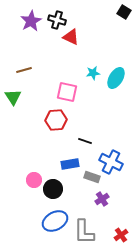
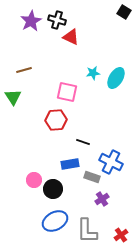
black line: moved 2 px left, 1 px down
gray L-shape: moved 3 px right, 1 px up
